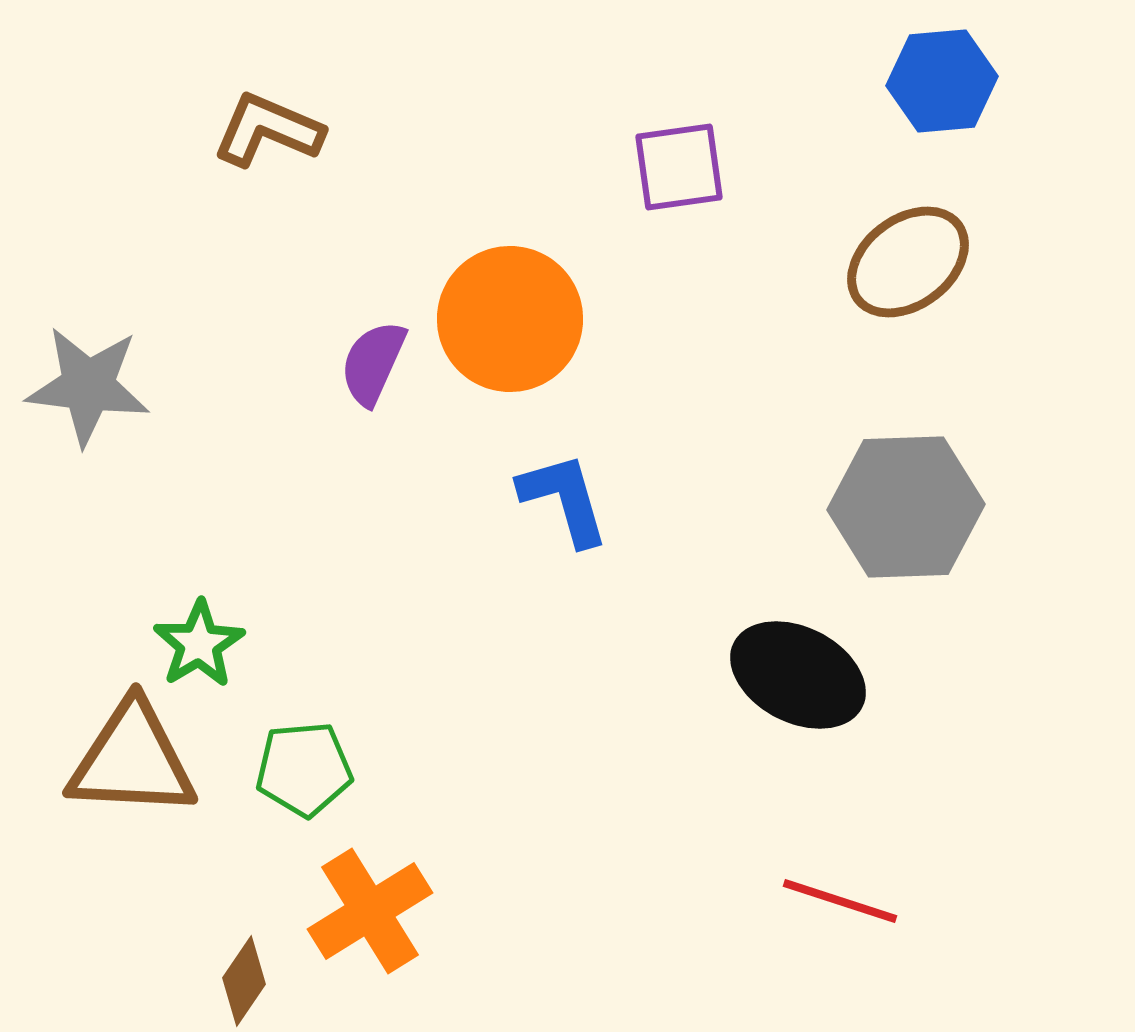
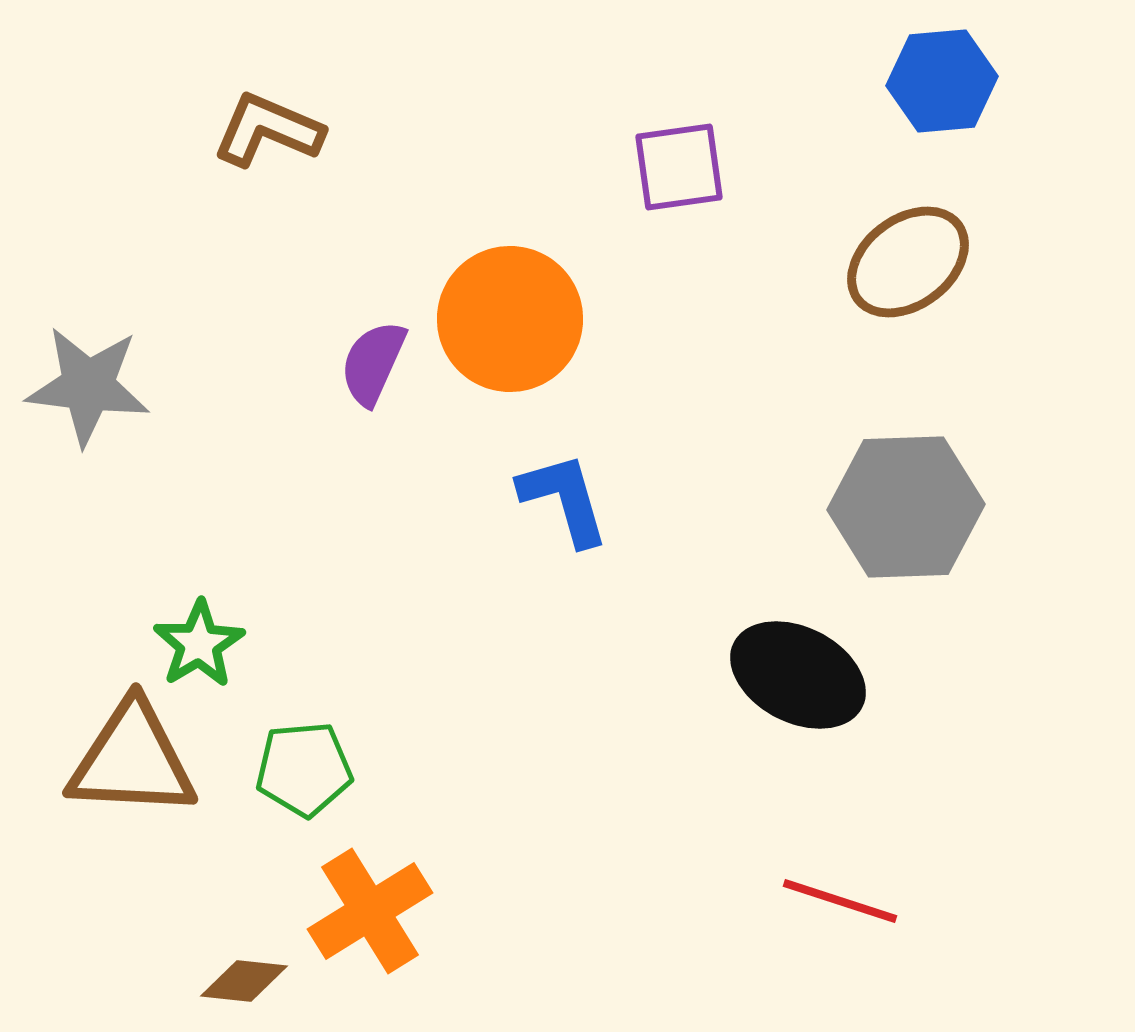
brown diamond: rotated 62 degrees clockwise
